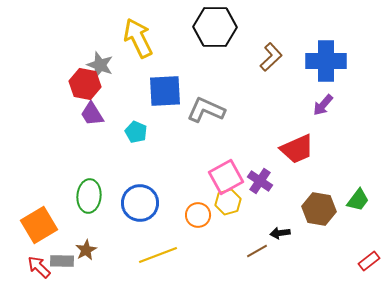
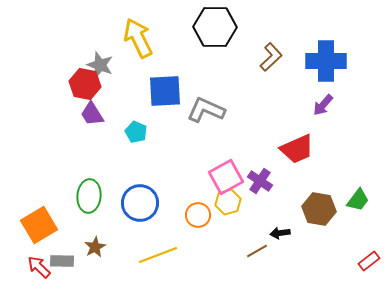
brown star: moved 9 px right, 3 px up
